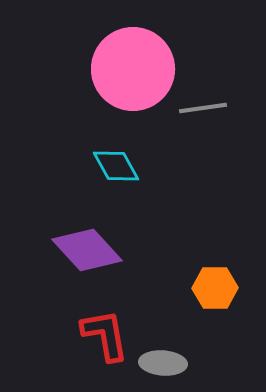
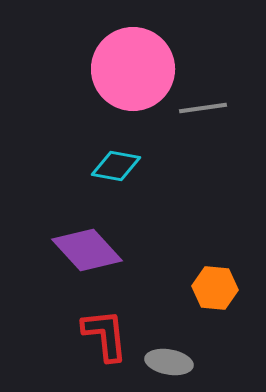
cyan diamond: rotated 51 degrees counterclockwise
orange hexagon: rotated 6 degrees clockwise
red L-shape: rotated 4 degrees clockwise
gray ellipse: moved 6 px right, 1 px up; rotated 6 degrees clockwise
